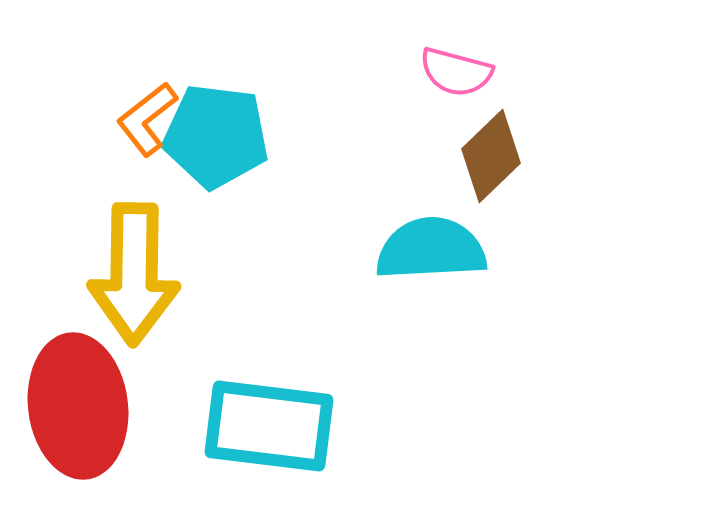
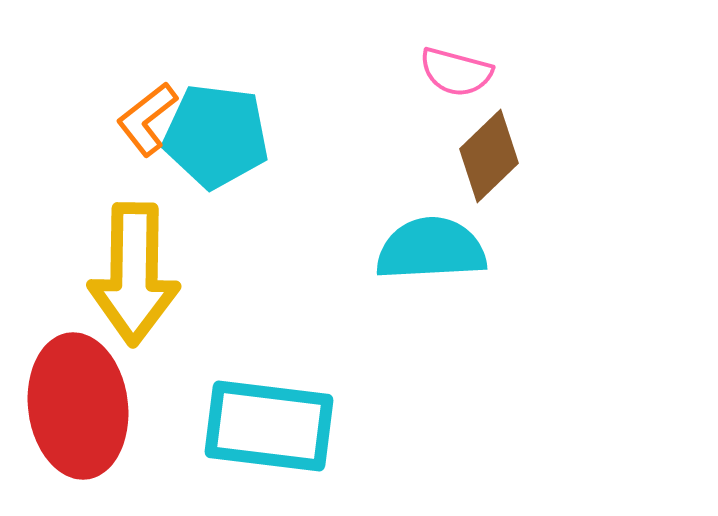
brown diamond: moved 2 px left
